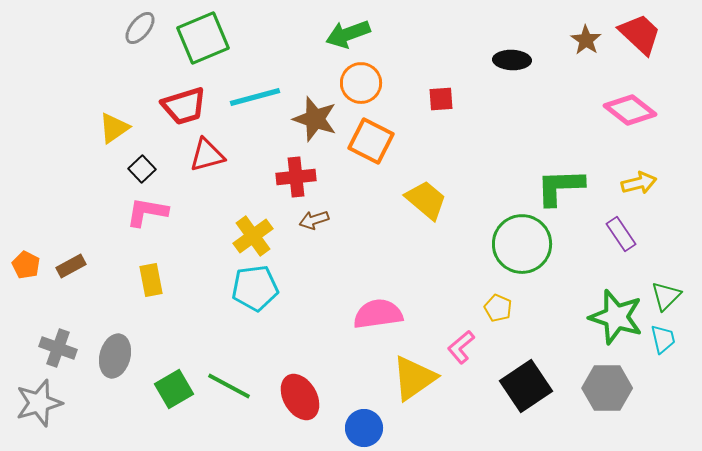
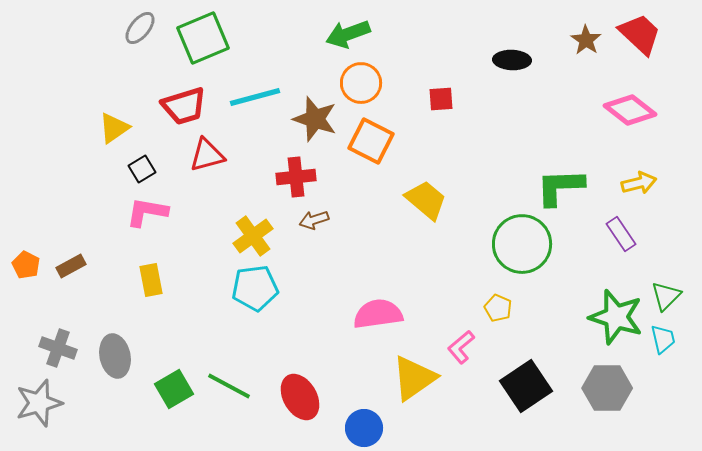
black square at (142, 169): rotated 12 degrees clockwise
gray ellipse at (115, 356): rotated 27 degrees counterclockwise
